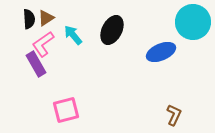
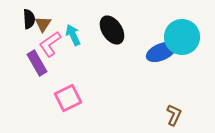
brown triangle: moved 3 px left, 6 px down; rotated 24 degrees counterclockwise
cyan circle: moved 11 px left, 15 px down
black ellipse: rotated 60 degrees counterclockwise
cyan arrow: rotated 15 degrees clockwise
pink L-shape: moved 7 px right
purple rectangle: moved 1 px right, 1 px up
pink square: moved 2 px right, 12 px up; rotated 12 degrees counterclockwise
